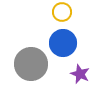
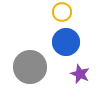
blue circle: moved 3 px right, 1 px up
gray circle: moved 1 px left, 3 px down
